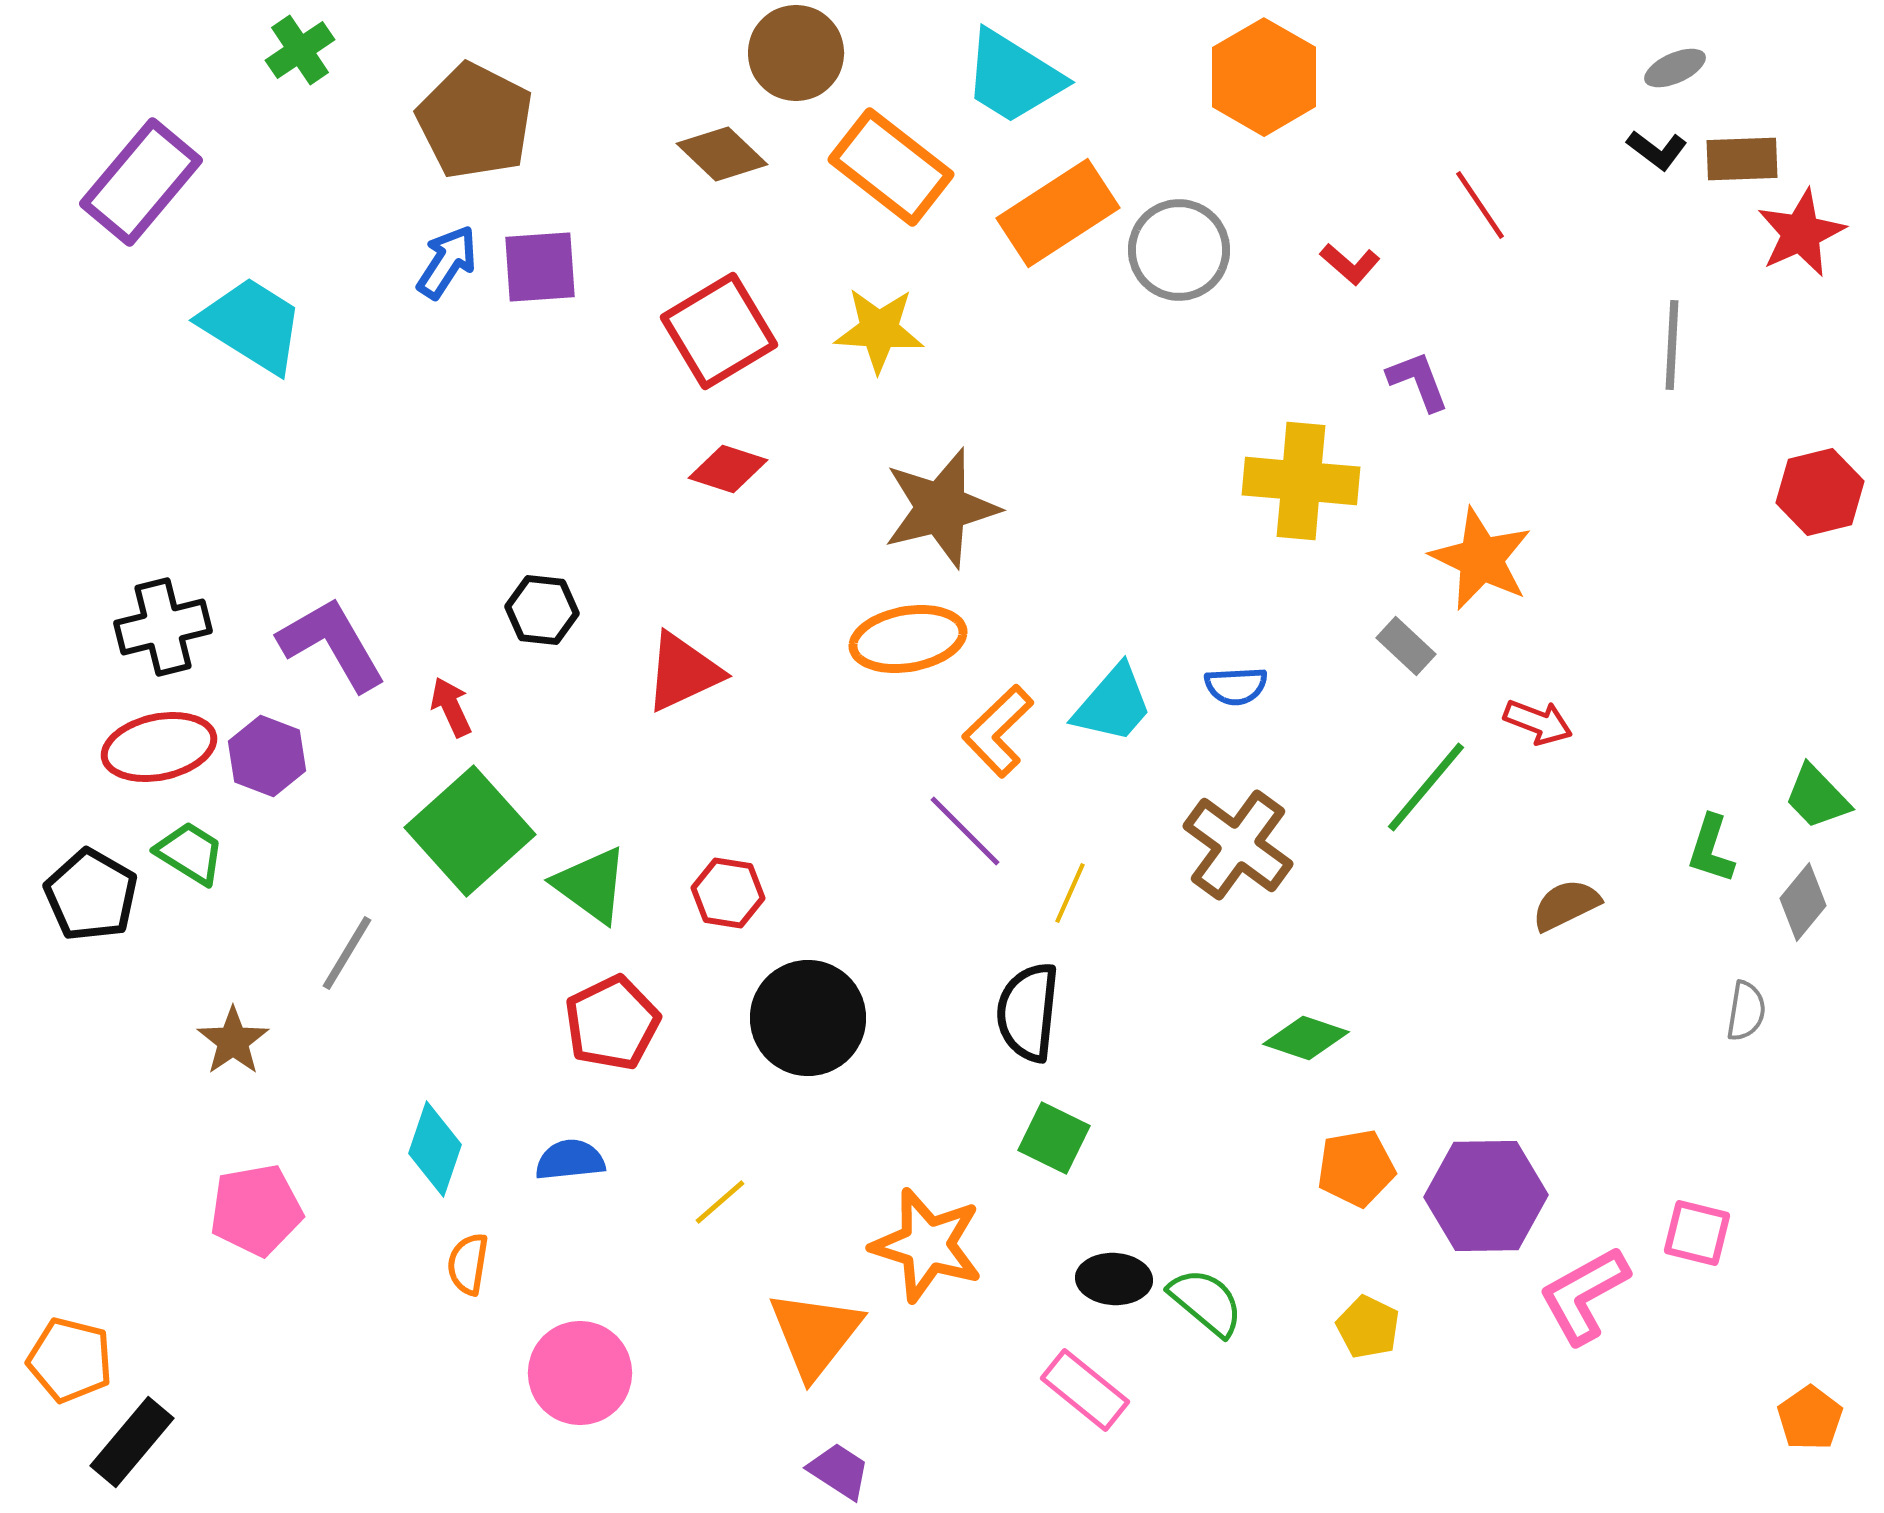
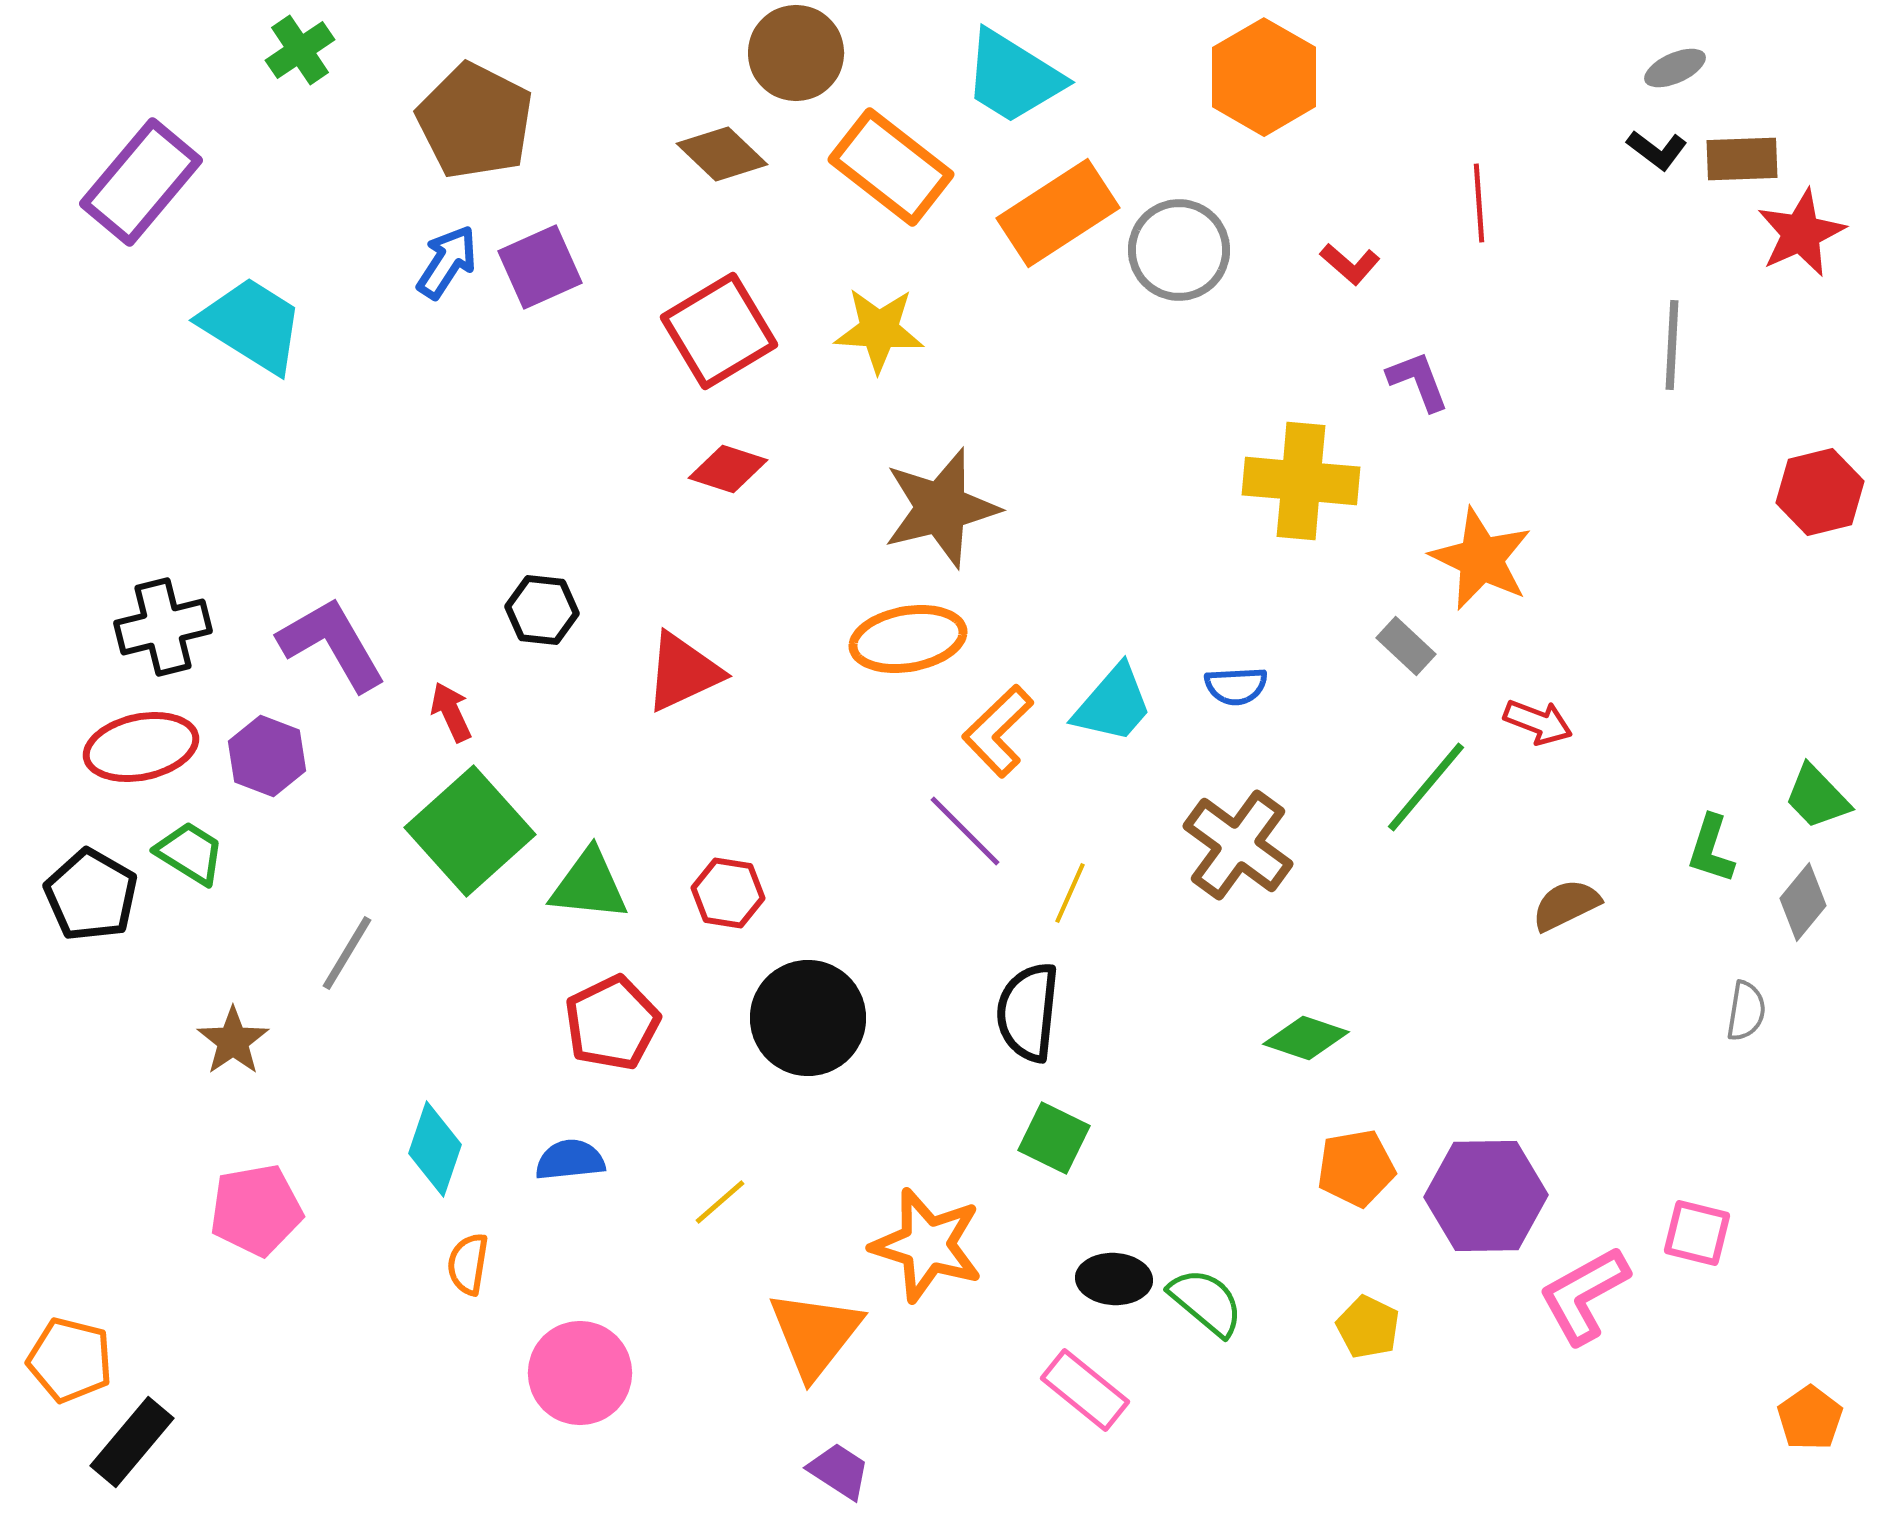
red line at (1480, 205): moved 1 px left, 2 px up; rotated 30 degrees clockwise
purple square at (540, 267): rotated 20 degrees counterclockwise
red arrow at (451, 707): moved 5 px down
red ellipse at (159, 747): moved 18 px left
green triangle at (591, 885): moved 2 px left; rotated 30 degrees counterclockwise
